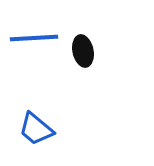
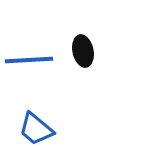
blue line: moved 5 px left, 22 px down
